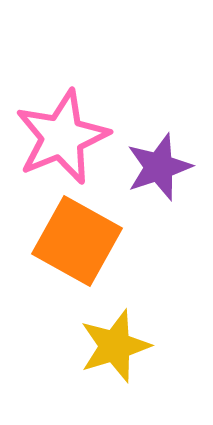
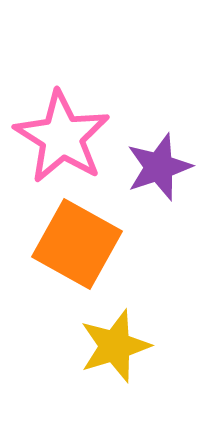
pink star: rotated 18 degrees counterclockwise
orange square: moved 3 px down
